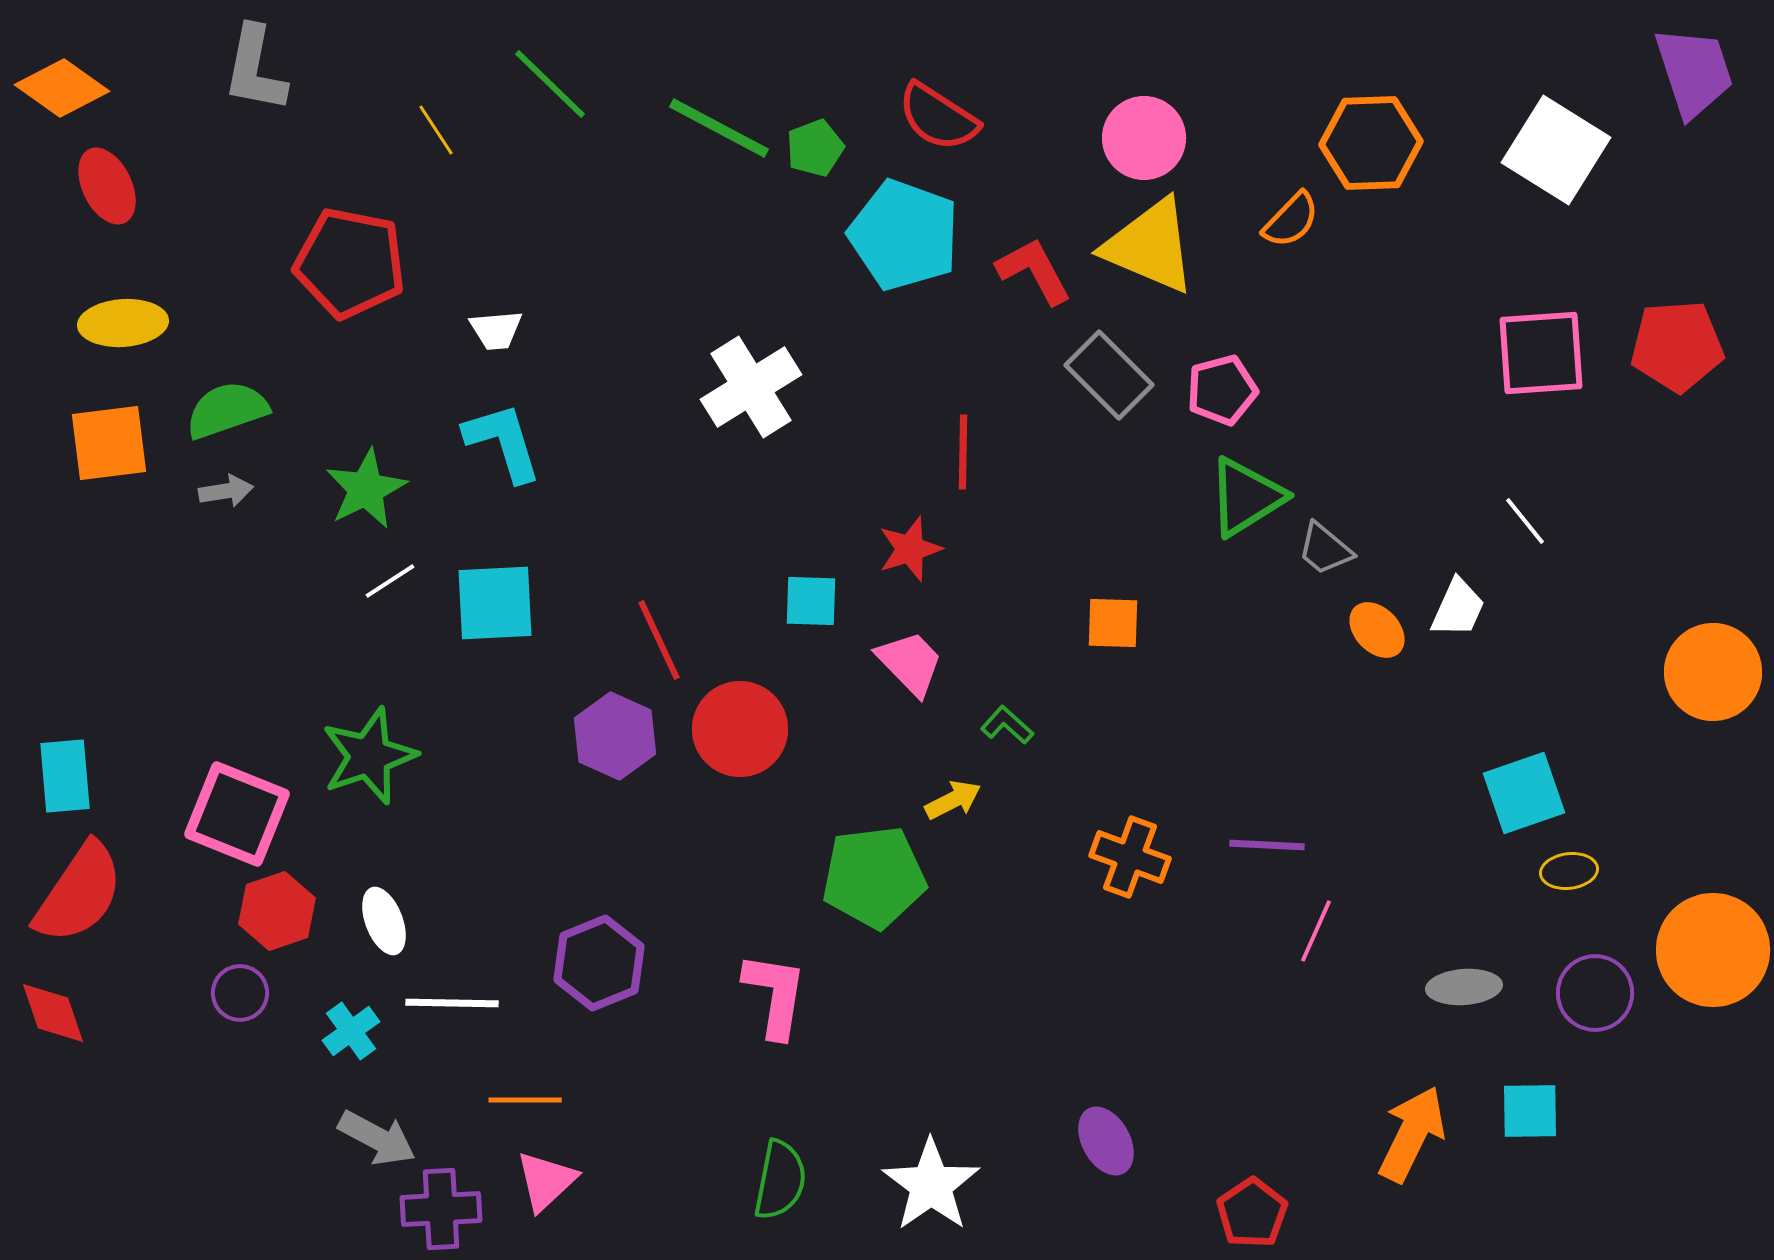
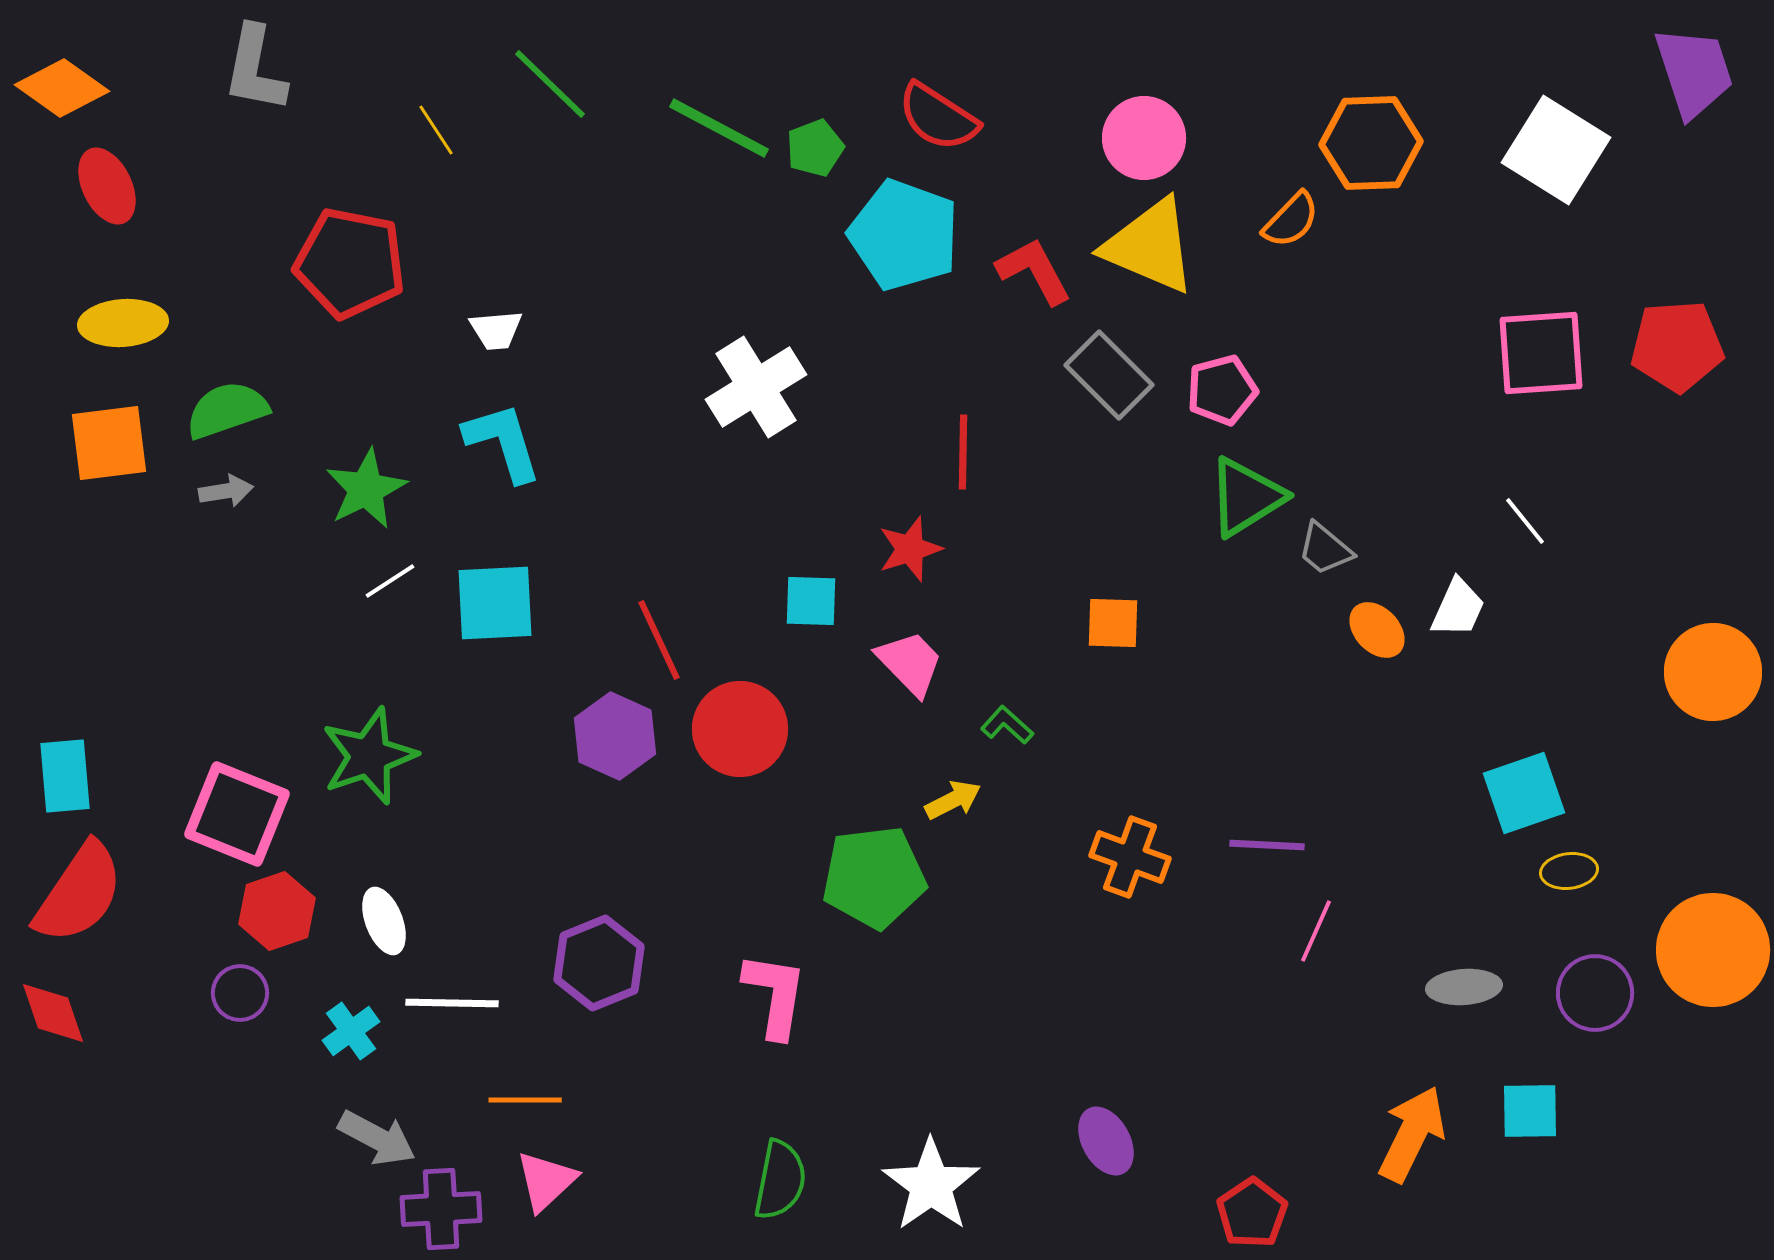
white cross at (751, 387): moved 5 px right
